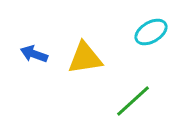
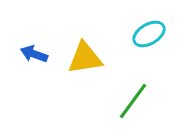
cyan ellipse: moved 2 px left, 2 px down
green line: rotated 12 degrees counterclockwise
